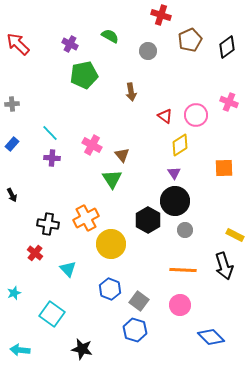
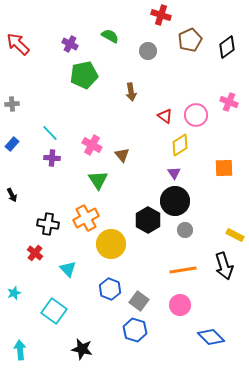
green triangle at (112, 179): moved 14 px left, 1 px down
orange line at (183, 270): rotated 12 degrees counterclockwise
cyan square at (52, 314): moved 2 px right, 3 px up
cyan arrow at (20, 350): rotated 78 degrees clockwise
